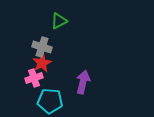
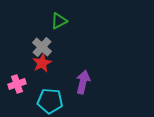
gray cross: rotated 24 degrees clockwise
pink cross: moved 17 px left, 6 px down
